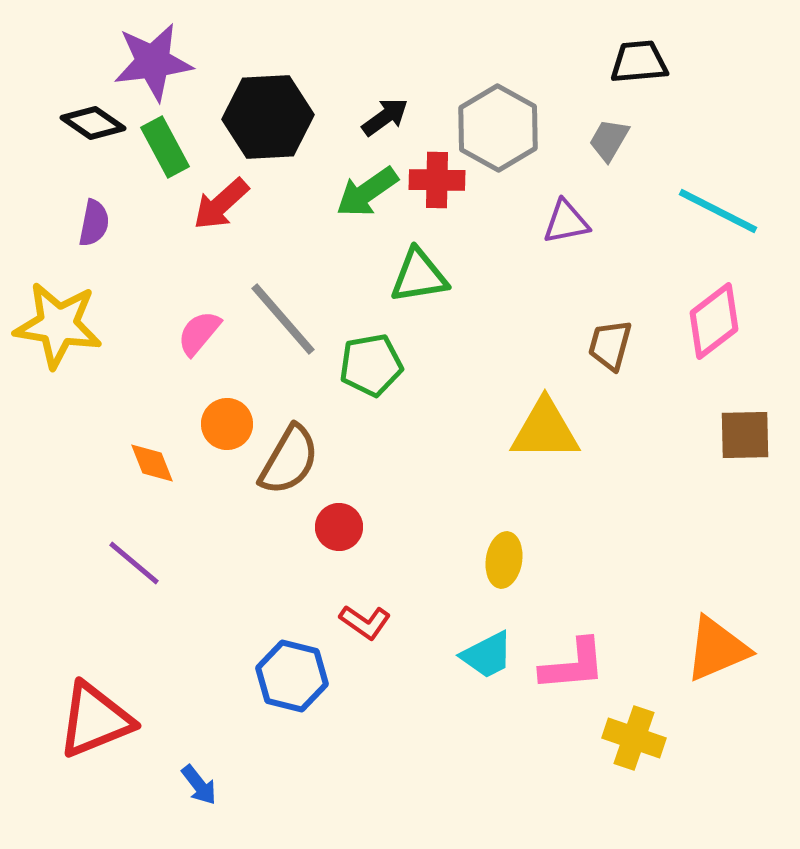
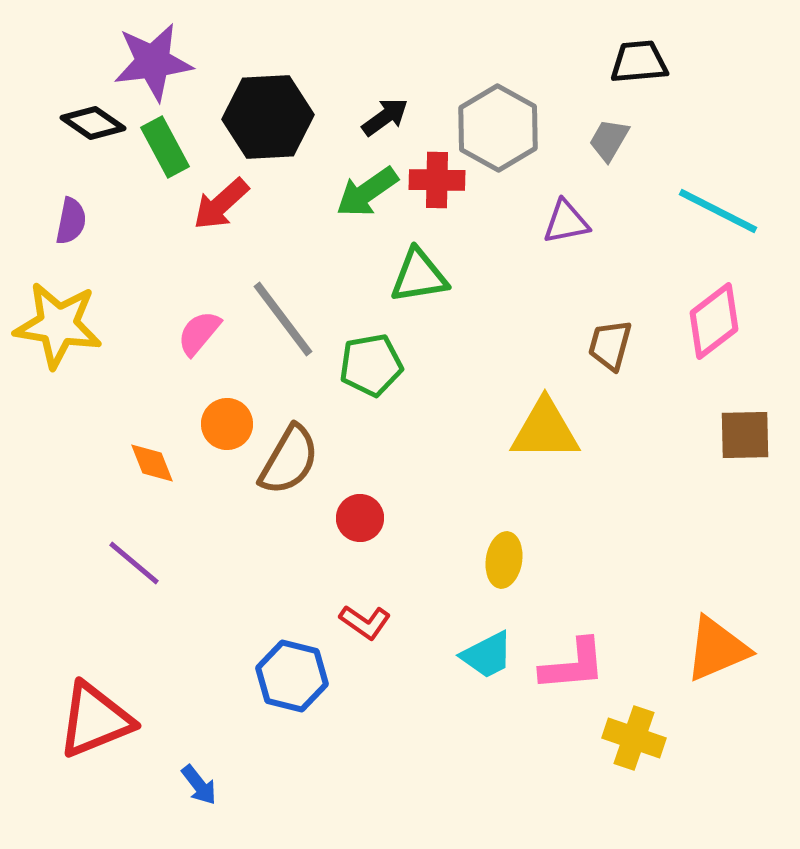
purple semicircle: moved 23 px left, 2 px up
gray line: rotated 4 degrees clockwise
red circle: moved 21 px right, 9 px up
